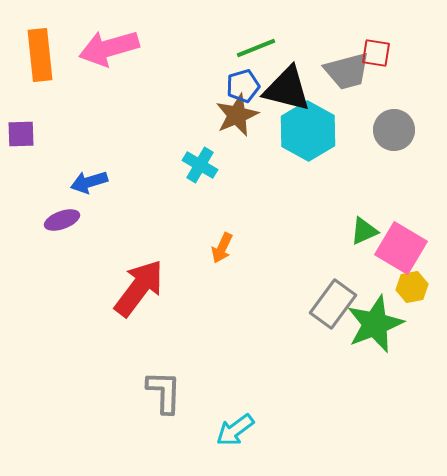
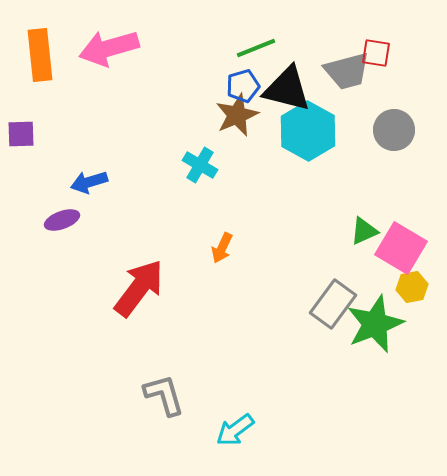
gray L-shape: moved 3 px down; rotated 18 degrees counterclockwise
